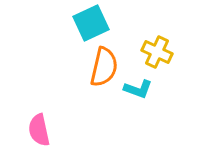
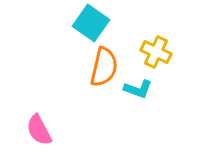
cyan square: rotated 30 degrees counterclockwise
yellow cross: moved 1 px left
pink semicircle: rotated 16 degrees counterclockwise
